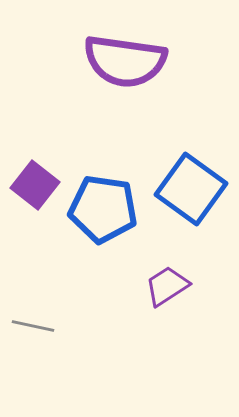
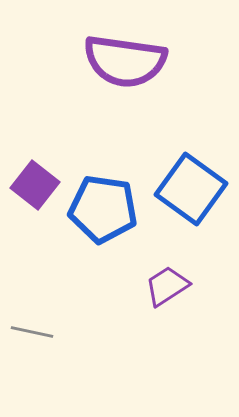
gray line: moved 1 px left, 6 px down
